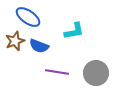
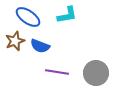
cyan L-shape: moved 7 px left, 16 px up
blue semicircle: moved 1 px right
